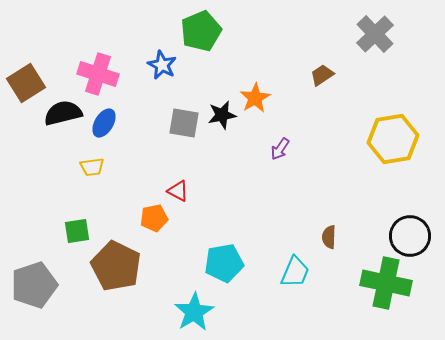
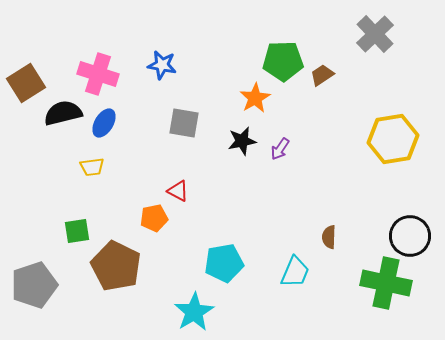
green pentagon: moved 82 px right, 30 px down; rotated 21 degrees clockwise
blue star: rotated 16 degrees counterclockwise
black star: moved 20 px right, 26 px down
